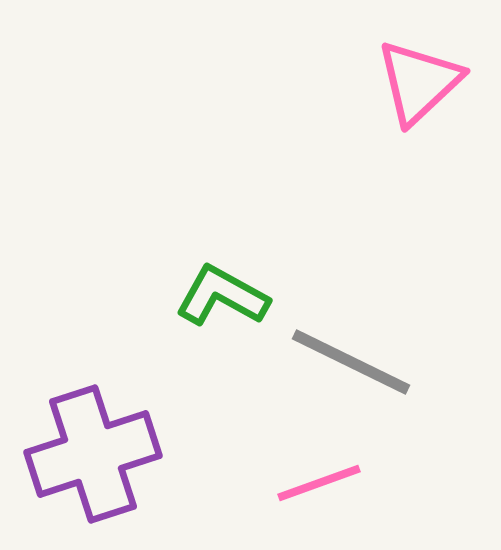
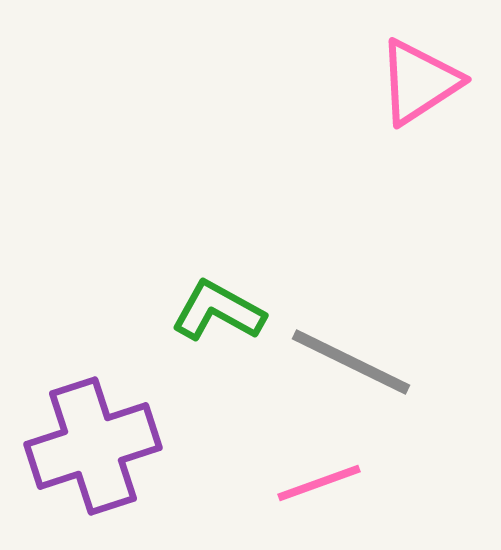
pink triangle: rotated 10 degrees clockwise
green L-shape: moved 4 px left, 15 px down
purple cross: moved 8 px up
